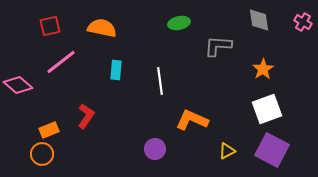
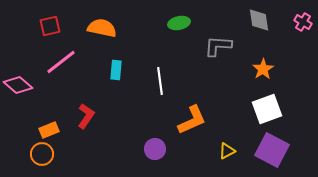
orange L-shape: rotated 132 degrees clockwise
